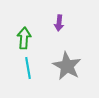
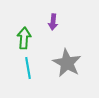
purple arrow: moved 6 px left, 1 px up
gray star: moved 3 px up
